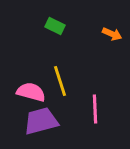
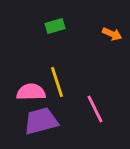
green rectangle: rotated 42 degrees counterclockwise
yellow line: moved 3 px left, 1 px down
pink semicircle: rotated 16 degrees counterclockwise
pink line: rotated 24 degrees counterclockwise
